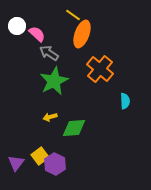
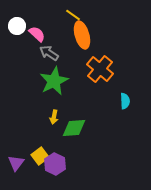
orange ellipse: moved 1 px down; rotated 36 degrees counterclockwise
yellow arrow: moved 4 px right; rotated 64 degrees counterclockwise
